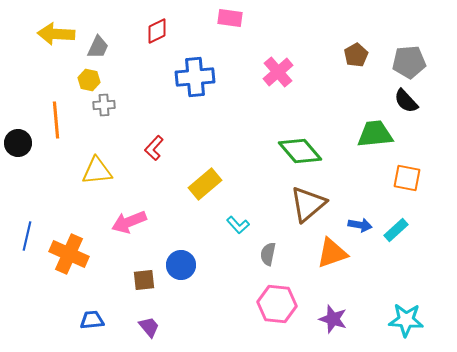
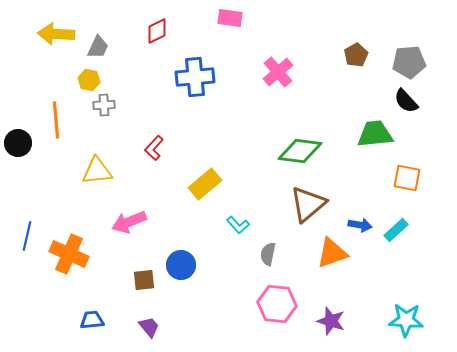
green diamond: rotated 42 degrees counterclockwise
purple star: moved 2 px left, 2 px down
